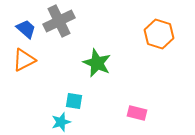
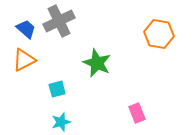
orange hexagon: rotated 8 degrees counterclockwise
cyan square: moved 17 px left, 12 px up; rotated 24 degrees counterclockwise
pink rectangle: rotated 54 degrees clockwise
